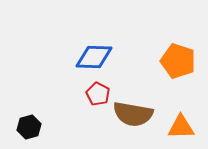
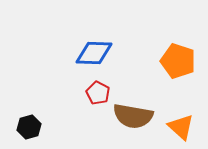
blue diamond: moved 4 px up
red pentagon: moved 1 px up
brown semicircle: moved 2 px down
orange triangle: rotated 44 degrees clockwise
